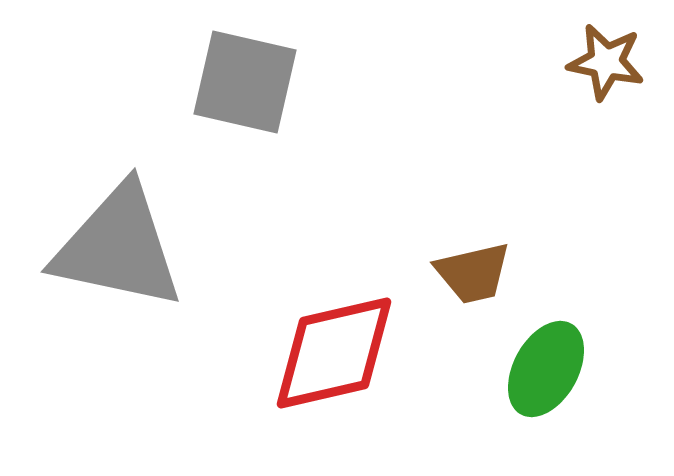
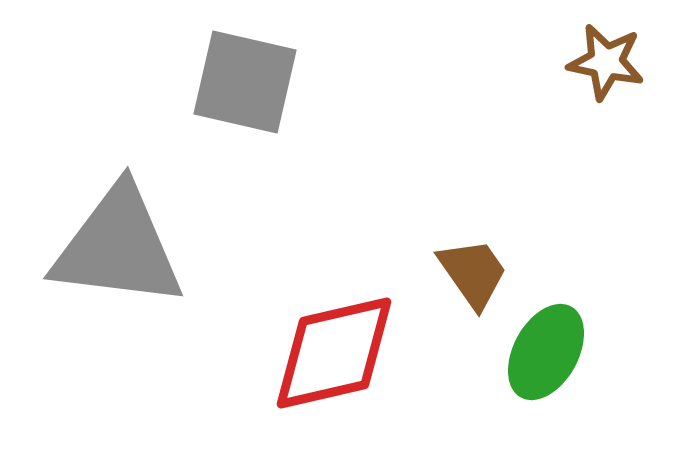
gray triangle: rotated 5 degrees counterclockwise
brown trapezoid: rotated 112 degrees counterclockwise
green ellipse: moved 17 px up
